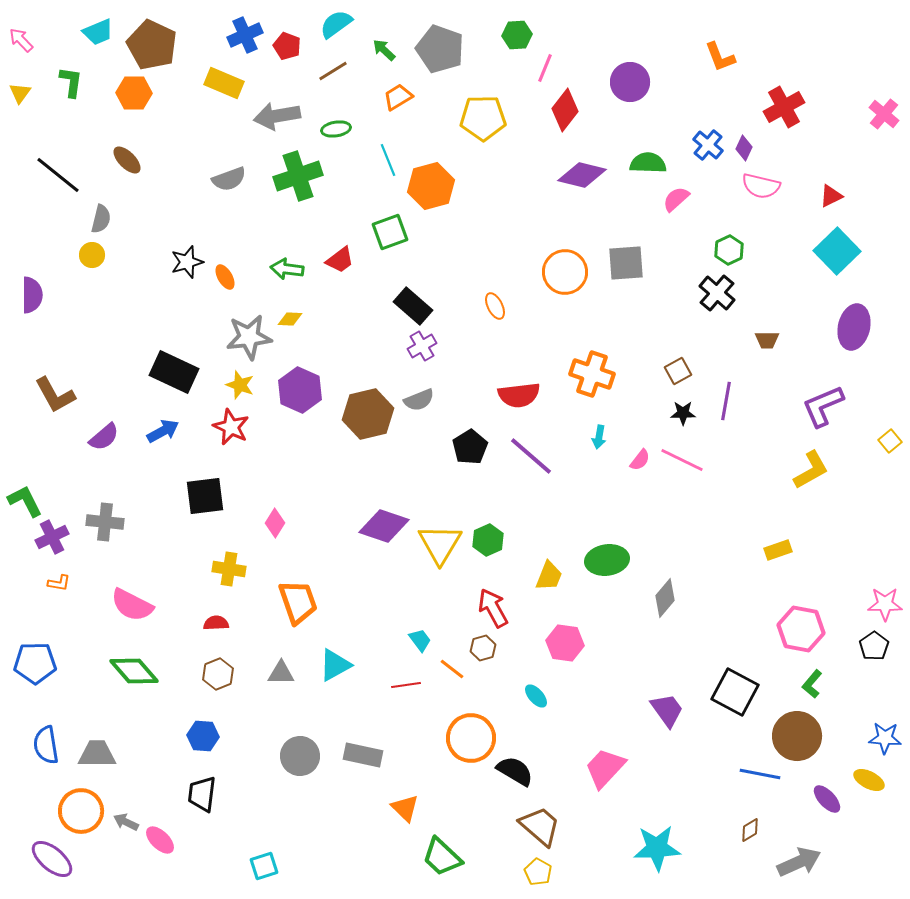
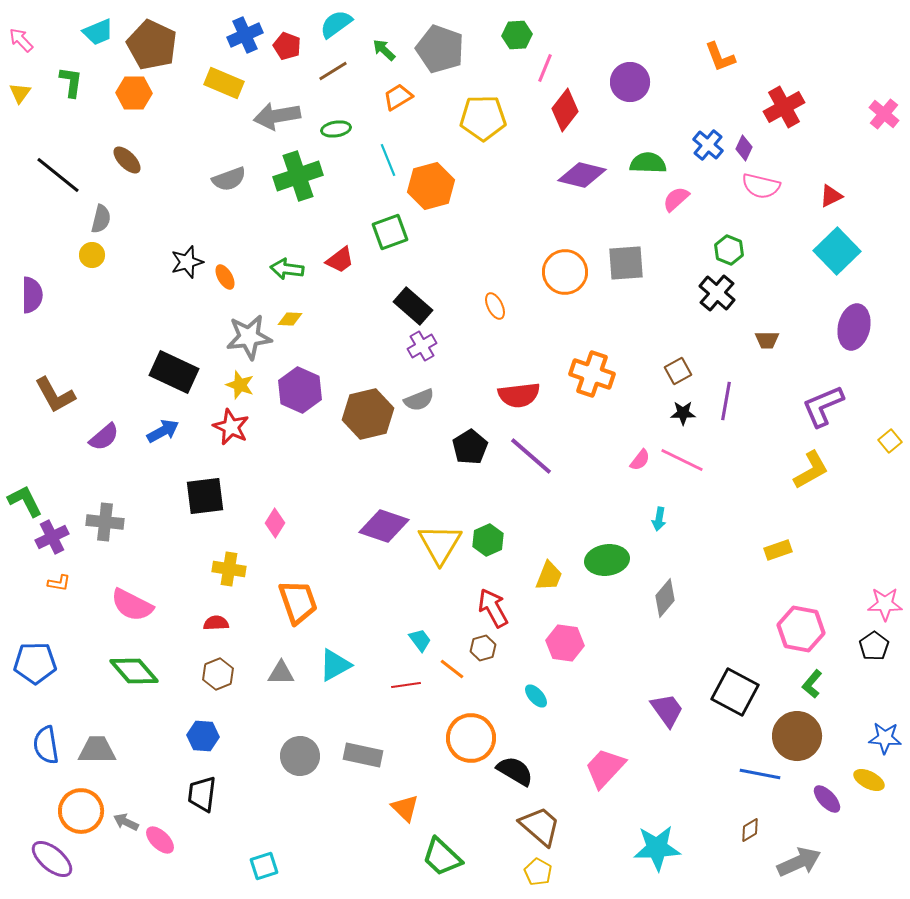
green hexagon at (729, 250): rotated 12 degrees counterclockwise
cyan arrow at (599, 437): moved 60 px right, 82 px down
gray trapezoid at (97, 754): moved 4 px up
